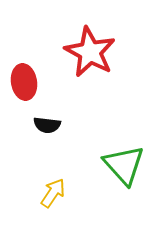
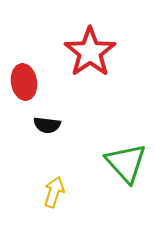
red star: rotated 9 degrees clockwise
green triangle: moved 2 px right, 2 px up
yellow arrow: moved 1 px right, 1 px up; rotated 16 degrees counterclockwise
